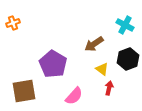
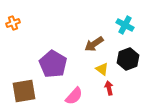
red arrow: rotated 24 degrees counterclockwise
